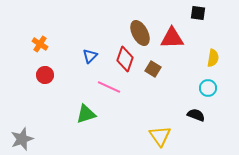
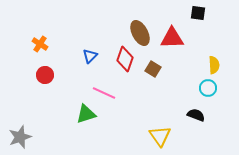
yellow semicircle: moved 1 px right, 7 px down; rotated 12 degrees counterclockwise
pink line: moved 5 px left, 6 px down
gray star: moved 2 px left, 2 px up
